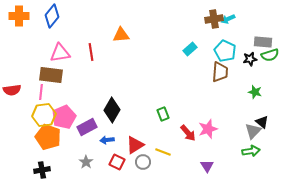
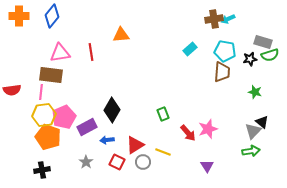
gray rectangle: rotated 12 degrees clockwise
cyan pentagon: rotated 15 degrees counterclockwise
brown trapezoid: moved 2 px right
